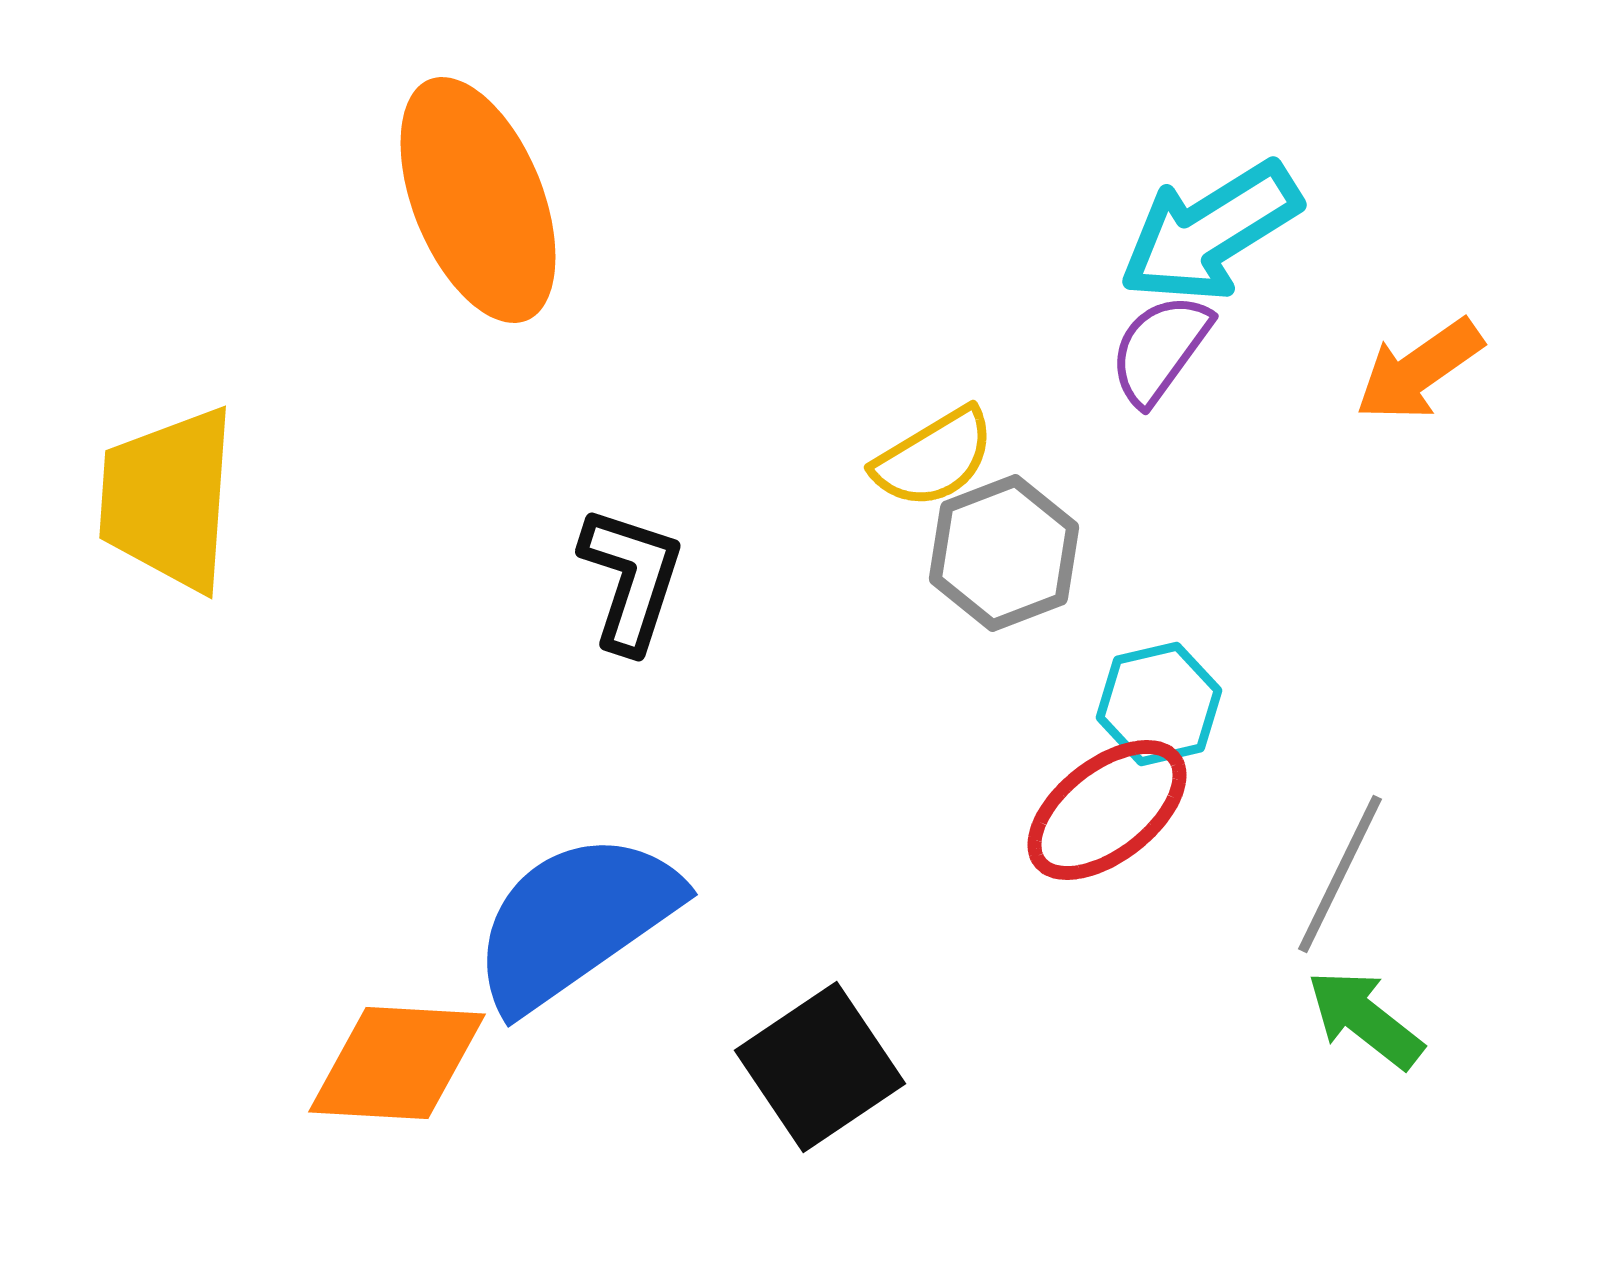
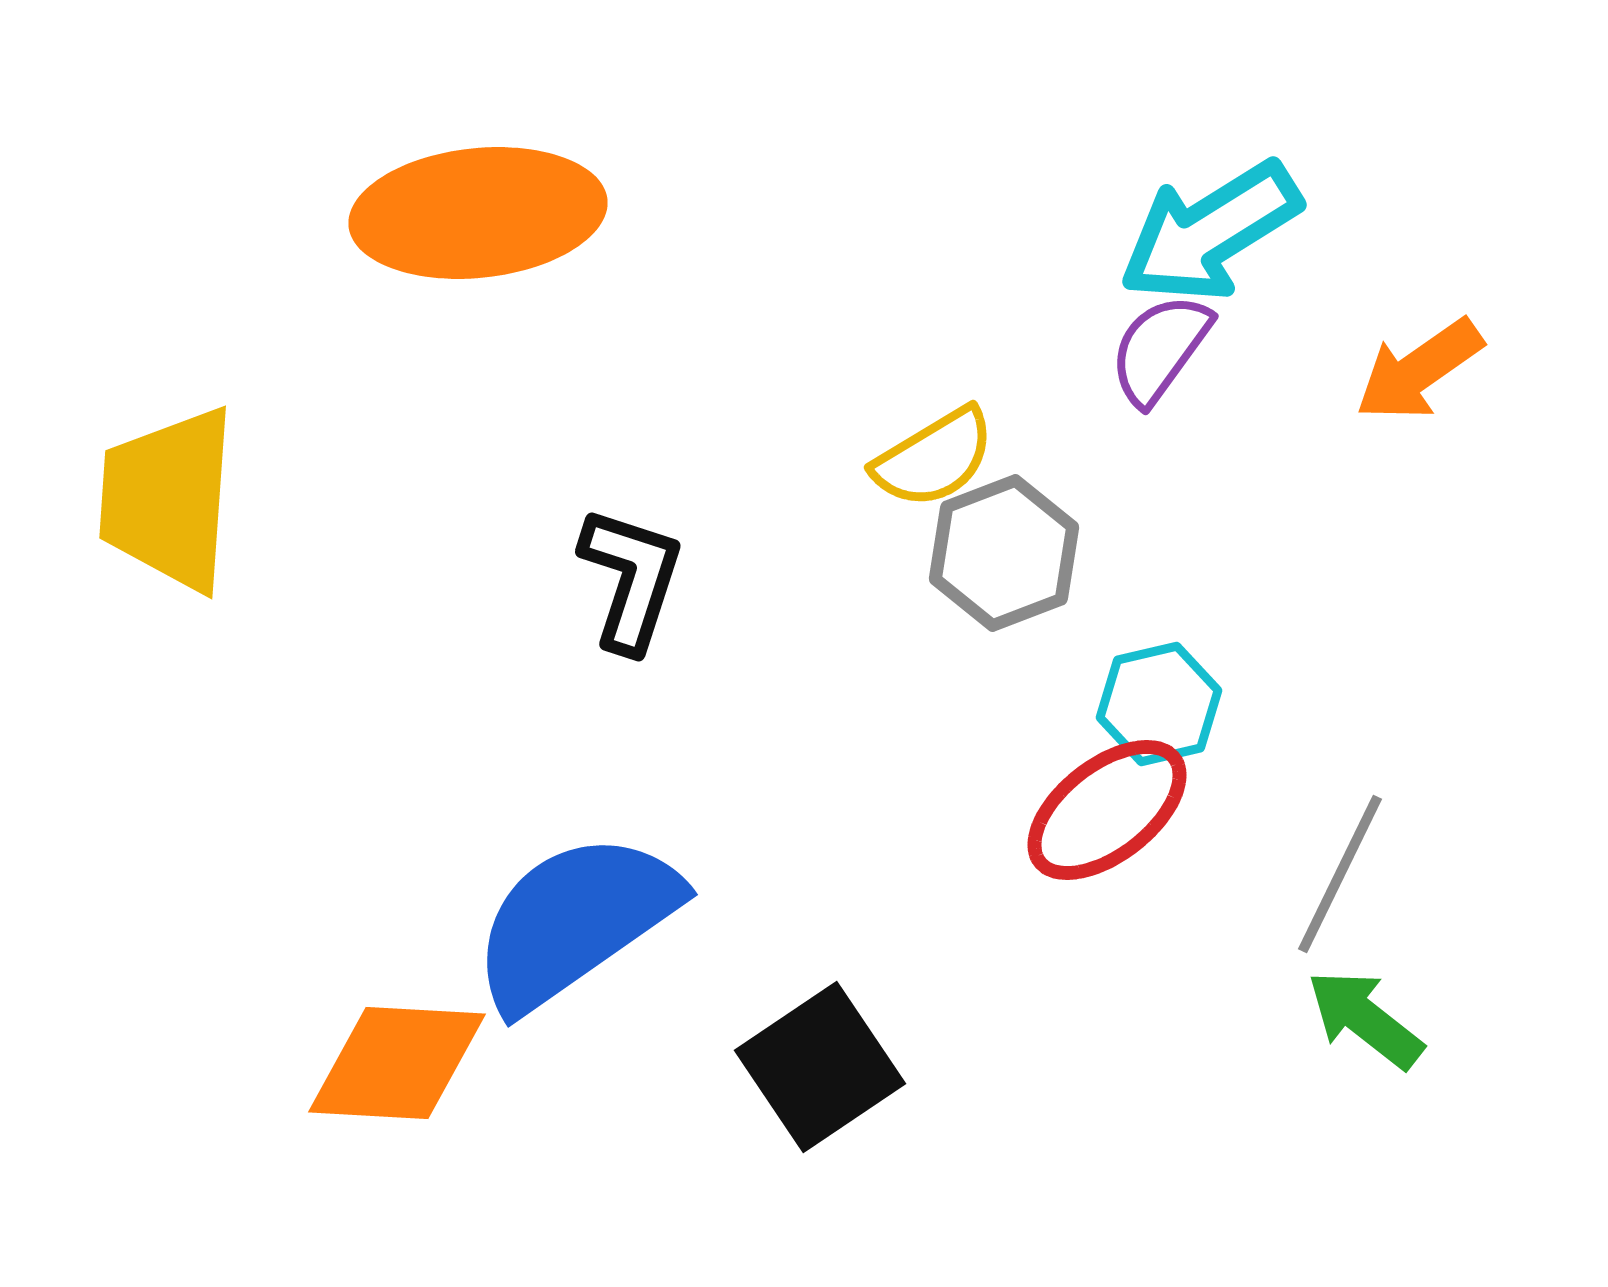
orange ellipse: moved 13 px down; rotated 74 degrees counterclockwise
